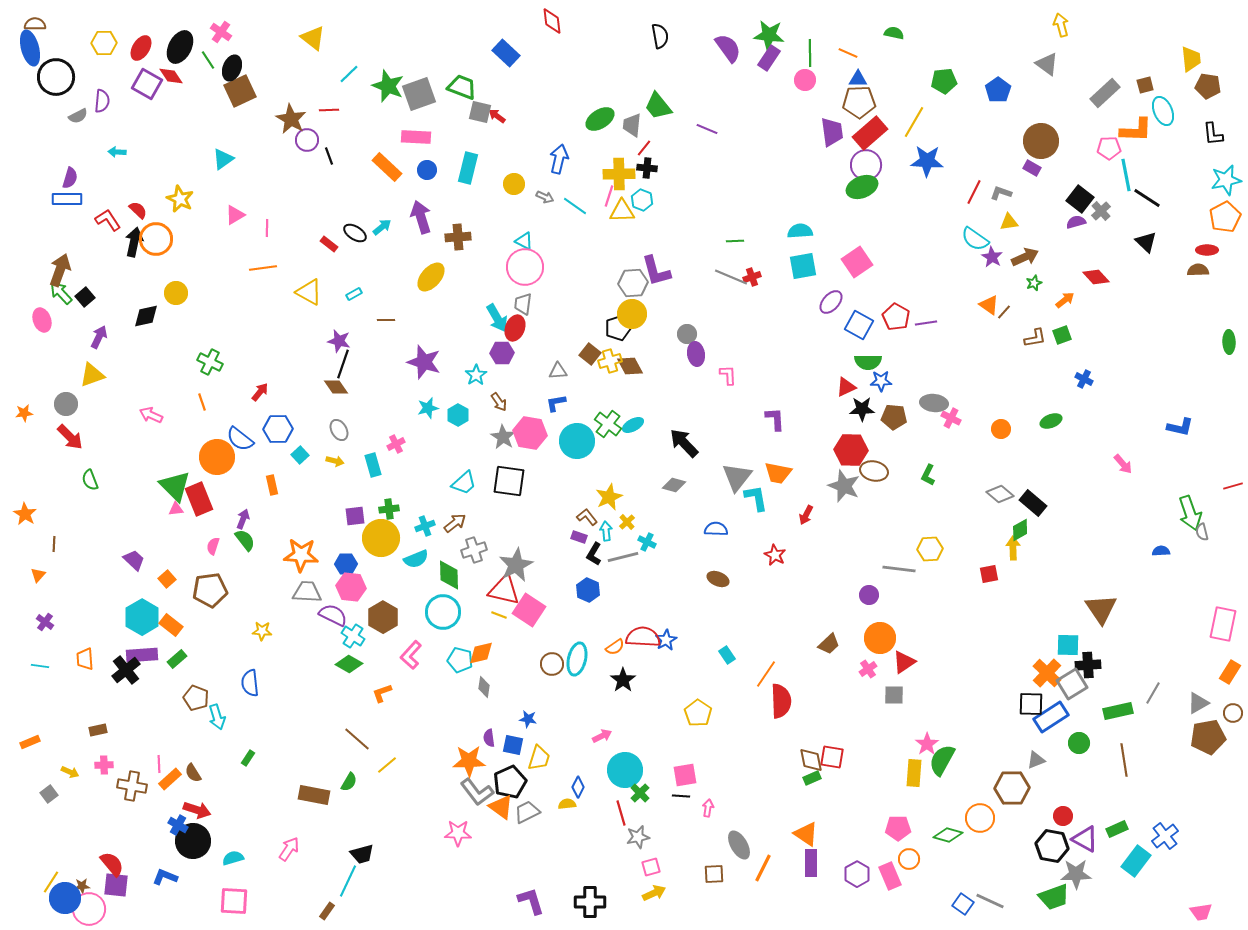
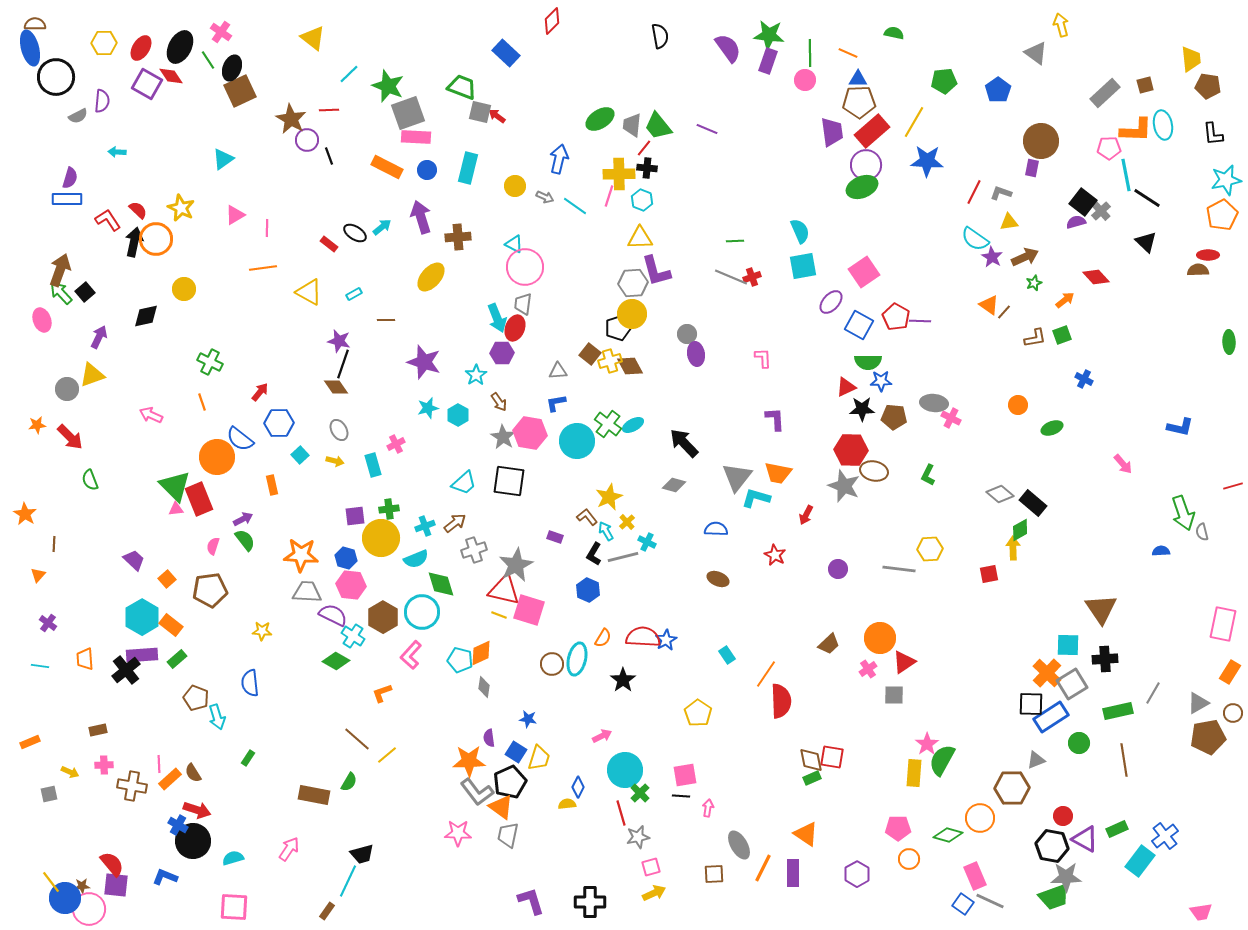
red diamond at (552, 21): rotated 52 degrees clockwise
purple rectangle at (769, 58): moved 1 px left, 3 px down; rotated 15 degrees counterclockwise
gray triangle at (1047, 64): moved 11 px left, 11 px up
gray square at (419, 94): moved 11 px left, 19 px down
green trapezoid at (658, 106): moved 20 px down
cyan ellipse at (1163, 111): moved 14 px down; rotated 12 degrees clockwise
red rectangle at (870, 133): moved 2 px right, 2 px up
orange rectangle at (387, 167): rotated 16 degrees counterclockwise
purple rectangle at (1032, 168): rotated 72 degrees clockwise
yellow circle at (514, 184): moved 1 px right, 2 px down
yellow star at (180, 199): moved 1 px right, 9 px down
black square at (1080, 199): moved 3 px right, 3 px down
yellow triangle at (622, 211): moved 18 px right, 27 px down
orange pentagon at (1225, 217): moved 3 px left, 2 px up
cyan semicircle at (800, 231): rotated 70 degrees clockwise
cyan triangle at (524, 241): moved 10 px left, 3 px down
red ellipse at (1207, 250): moved 1 px right, 5 px down
pink square at (857, 262): moved 7 px right, 10 px down
yellow circle at (176, 293): moved 8 px right, 4 px up
black square at (85, 297): moved 5 px up
cyan arrow at (497, 318): rotated 8 degrees clockwise
purple line at (926, 323): moved 6 px left, 2 px up; rotated 10 degrees clockwise
pink L-shape at (728, 375): moved 35 px right, 17 px up
gray circle at (66, 404): moved 1 px right, 15 px up
orange star at (24, 413): moved 13 px right, 12 px down
green ellipse at (1051, 421): moved 1 px right, 7 px down
blue hexagon at (278, 429): moved 1 px right, 6 px up
orange circle at (1001, 429): moved 17 px right, 24 px up
cyan L-shape at (756, 498): rotated 64 degrees counterclockwise
green arrow at (1190, 513): moved 7 px left
purple arrow at (243, 519): rotated 42 degrees clockwise
cyan arrow at (606, 531): rotated 24 degrees counterclockwise
purple rectangle at (579, 537): moved 24 px left
blue hexagon at (346, 564): moved 6 px up; rotated 15 degrees clockwise
green diamond at (449, 575): moved 8 px left, 9 px down; rotated 16 degrees counterclockwise
pink hexagon at (351, 587): moved 2 px up
purple circle at (869, 595): moved 31 px left, 26 px up
pink square at (529, 610): rotated 16 degrees counterclockwise
cyan circle at (443, 612): moved 21 px left
purple cross at (45, 622): moved 3 px right, 1 px down
orange semicircle at (615, 647): moved 12 px left, 9 px up; rotated 24 degrees counterclockwise
orange diamond at (481, 653): rotated 12 degrees counterclockwise
green diamond at (349, 664): moved 13 px left, 3 px up
black cross at (1088, 665): moved 17 px right, 6 px up
blue square at (513, 745): moved 3 px right, 7 px down; rotated 20 degrees clockwise
yellow line at (387, 765): moved 10 px up
gray square at (49, 794): rotated 24 degrees clockwise
gray trapezoid at (527, 812): moved 19 px left, 23 px down; rotated 52 degrees counterclockwise
cyan rectangle at (1136, 861): moved 4 px right
purple rectangle at (811, 863): moved 18 px left, 10 px down
gray star at (1076, 874): moved 10 px left, 3 px down
pink rectangle at (890, 876): moved 85 px right
yellow line at (51, 882): rotated 70 degrees counterclockwise
pink square at (234, 901): moved 6 px down
